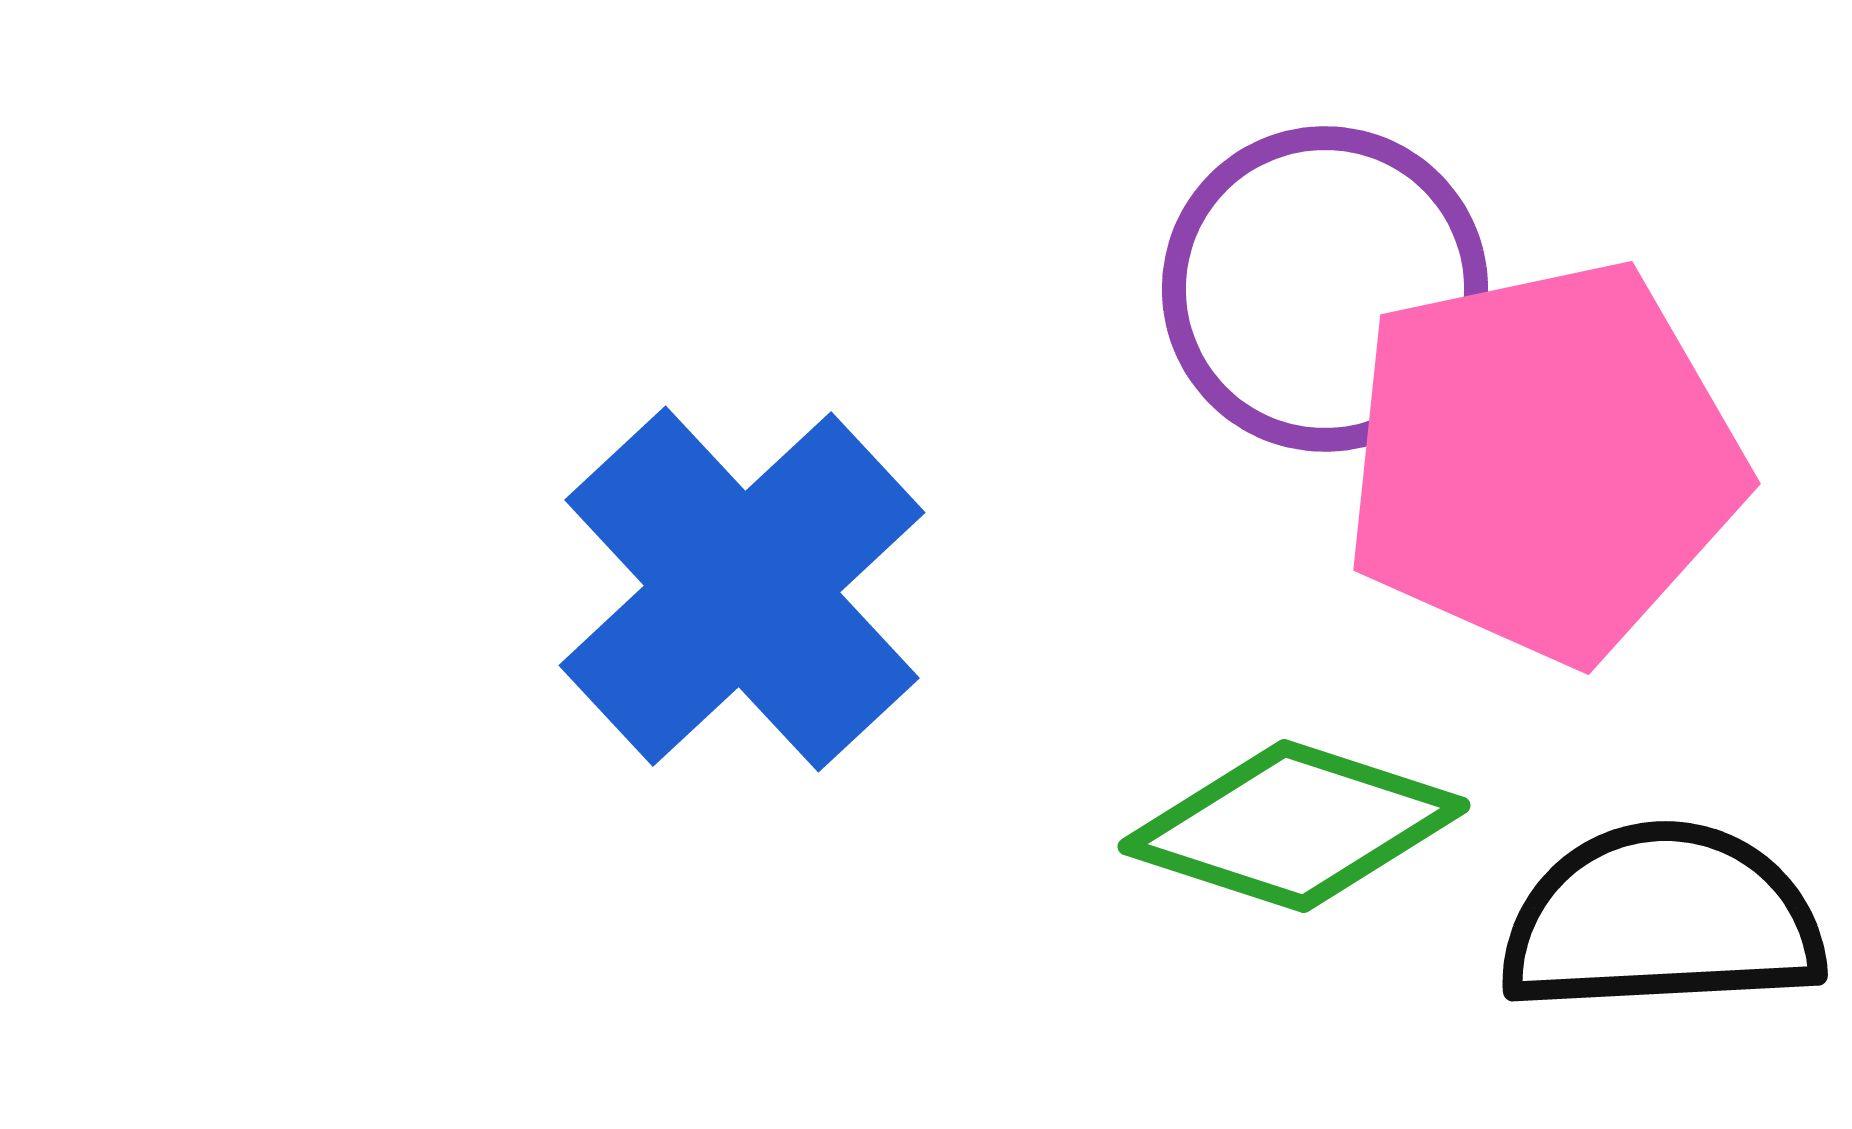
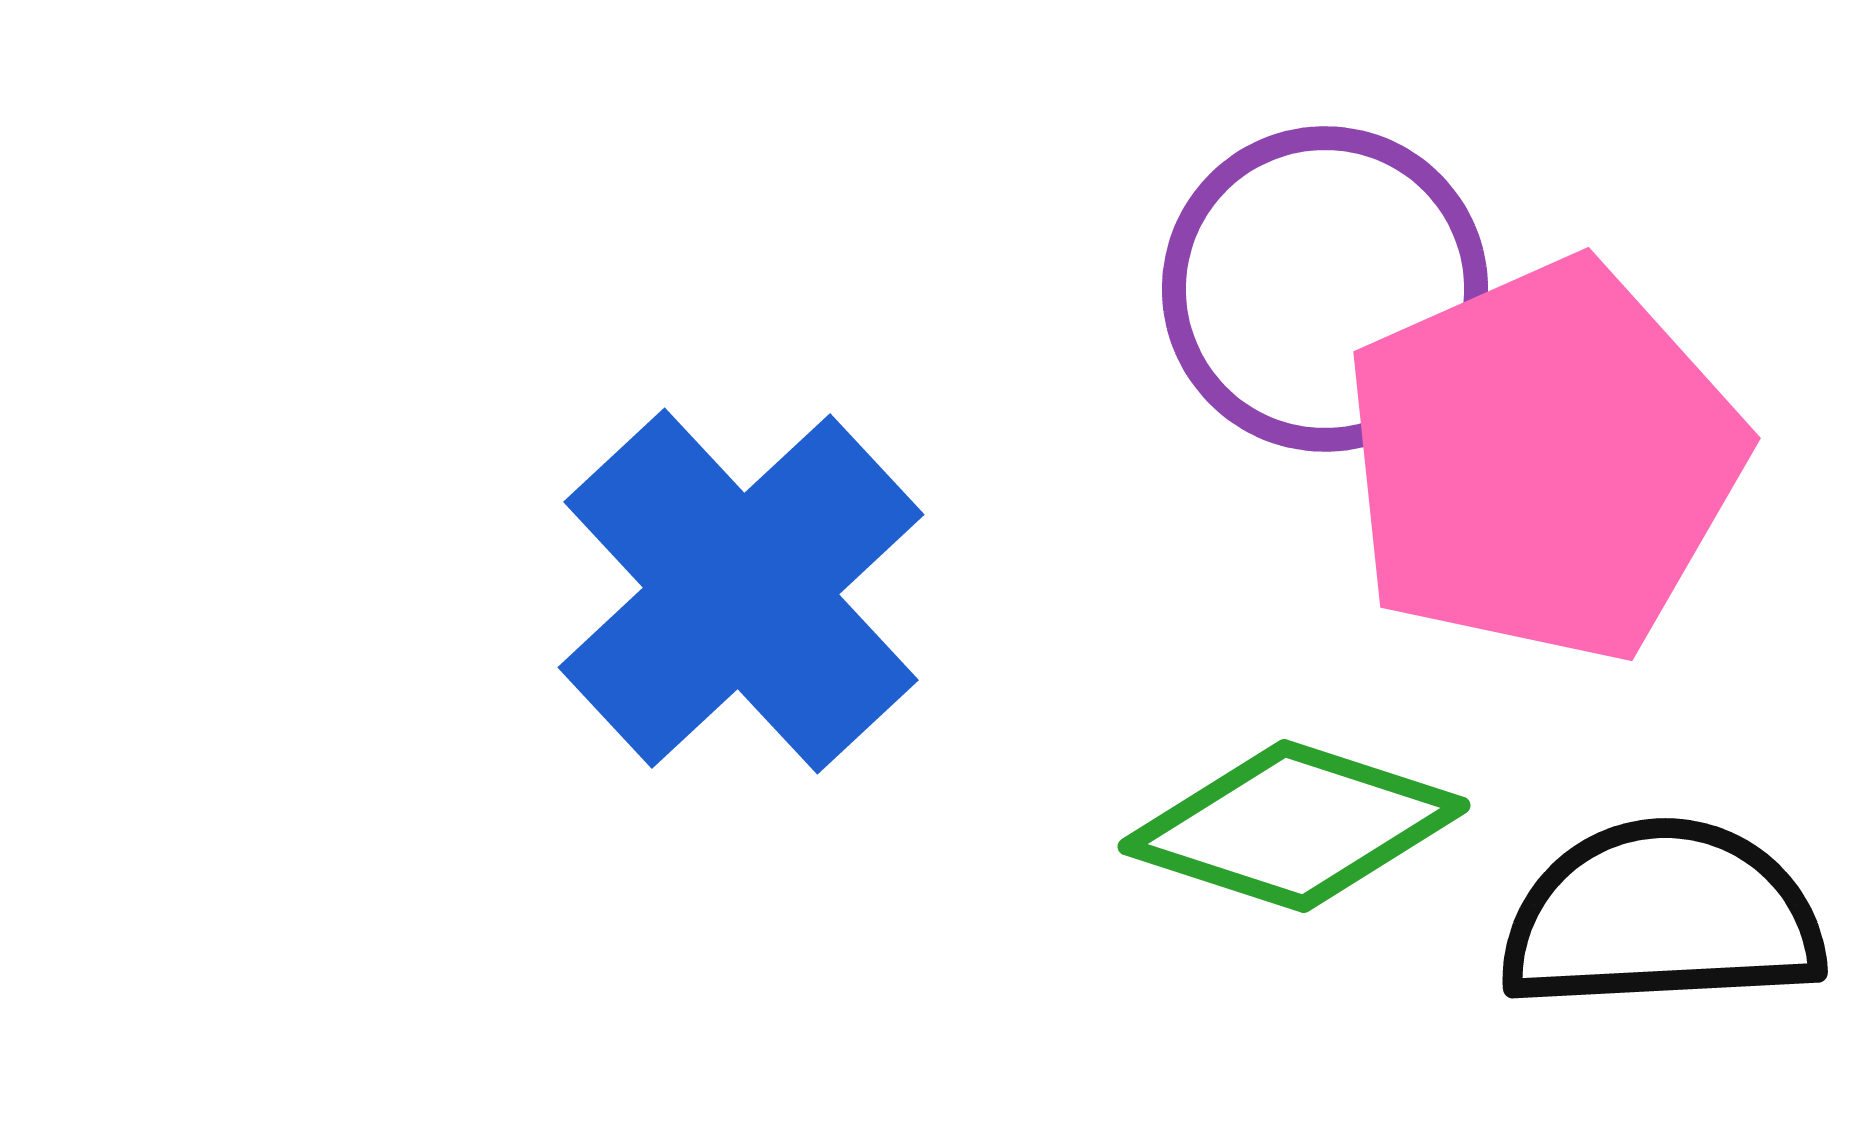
pink pentagon: rotated 12 degrees counterclockwise
blue cross: moved 1 px left, 2 px down
black semicircle: moved 3 px up
